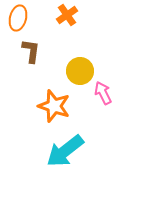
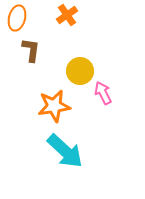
orange ellipse: moved 1 px left
brown L-shape: moved 1 px up
orange star: rotated 28 degrees counterclockwise
cyan arrow: rotated 99 degrees counterclockwise
